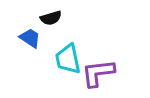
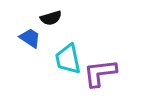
purple L-shape: moved 2 px right
